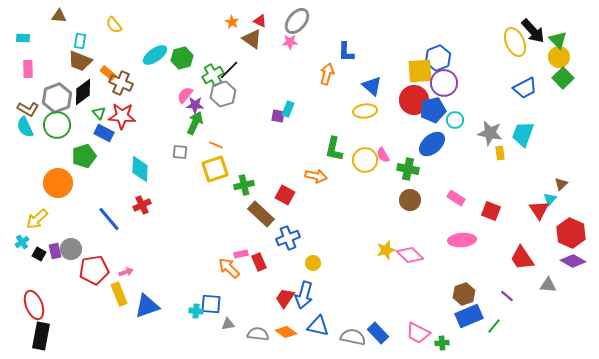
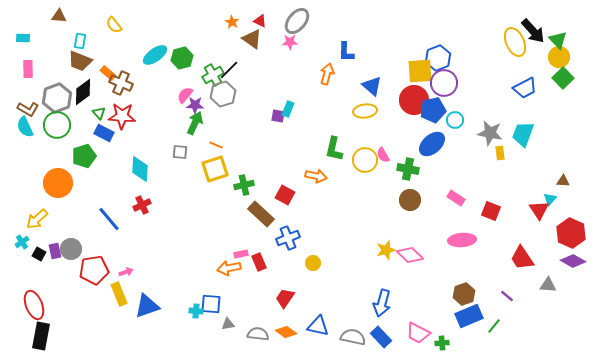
brown triangle at (561, 184): moved 2 px right, 3 px up; rotated 48 degrees clockwise
orange arrow at (229, 268): rotated 55 degrees counterclockwise
blue arrow at (304, 295): moved 78 px right, 8 px down
blue rectangle at (378, 333): moved 3 px right, 4 px down
